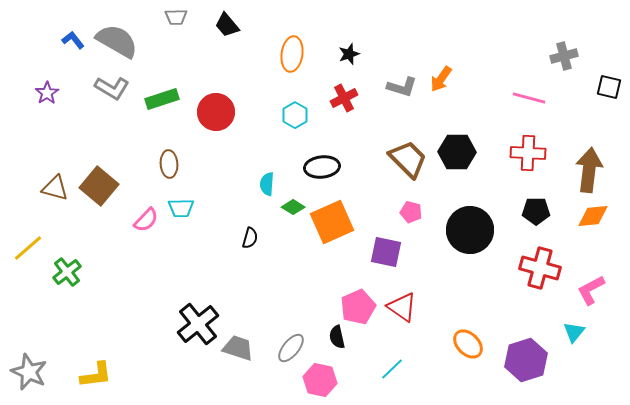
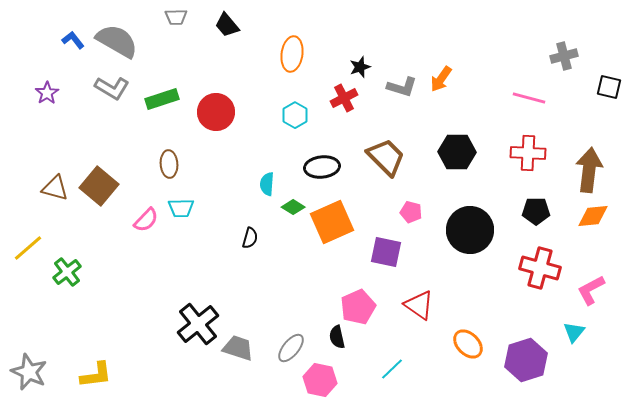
black star at (349, 54): moved 11 px right, 13 px down
brown trapezoid at (408, 159): moved 22 px left, 2 px up
red triangle at (402, 307): moved 17 px right, 2 px up
